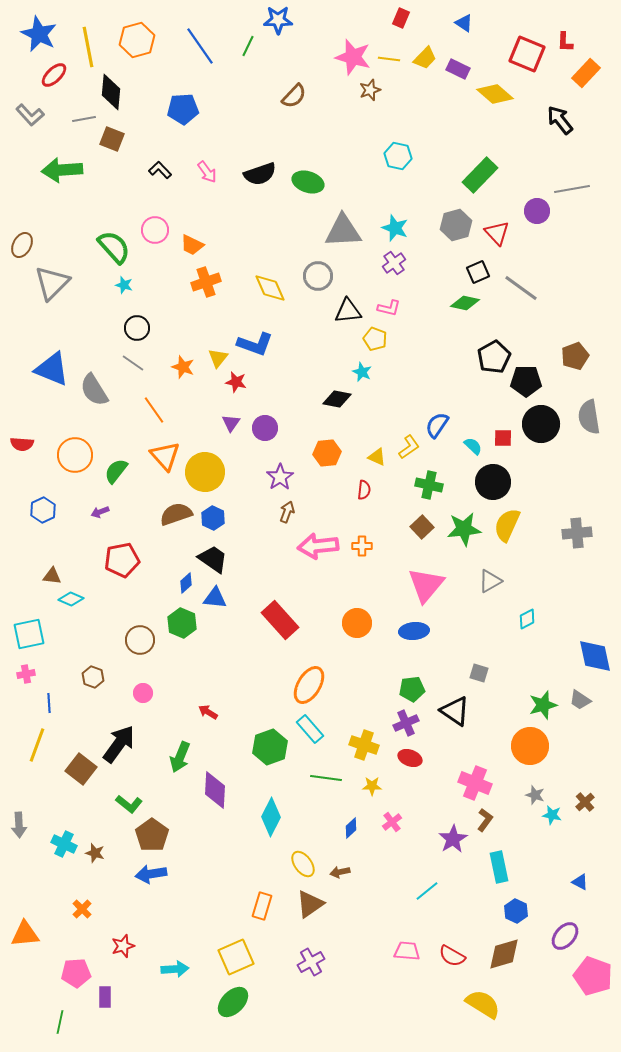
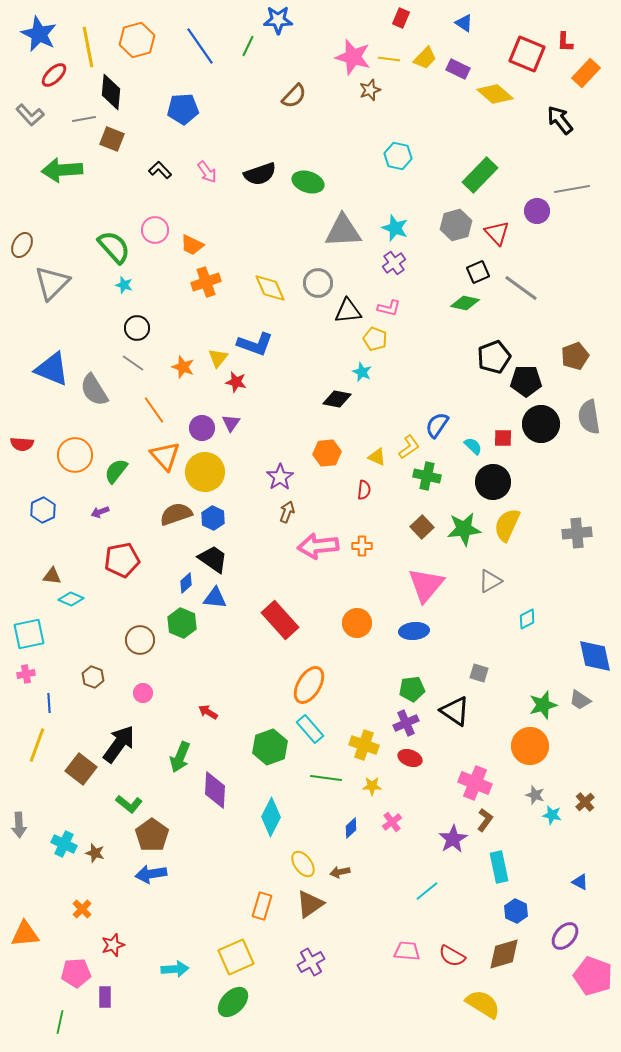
gray circle at (318, 276): moved 7 px down
black pentagon at (494, 357): rotated 8 degrees clockwise
purple circle at (265, 428): moved 63 px left
green cross at (429, 485): moved 2 px left, 9 px up
red star at (123, 946): moved 10 px left, 1 px up
